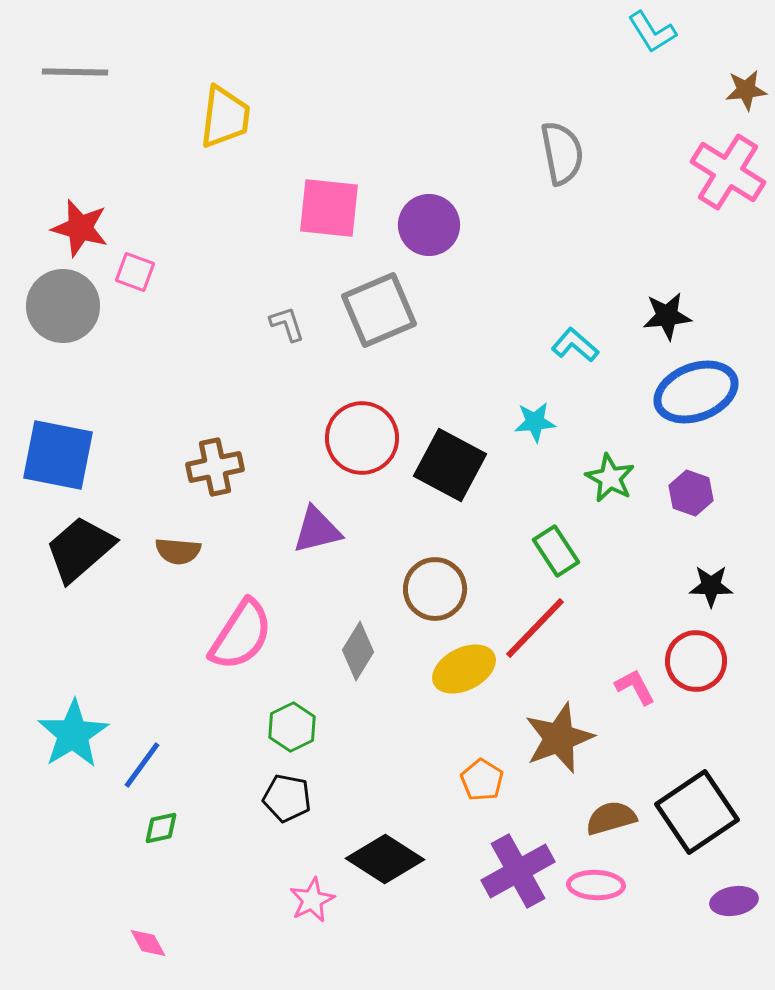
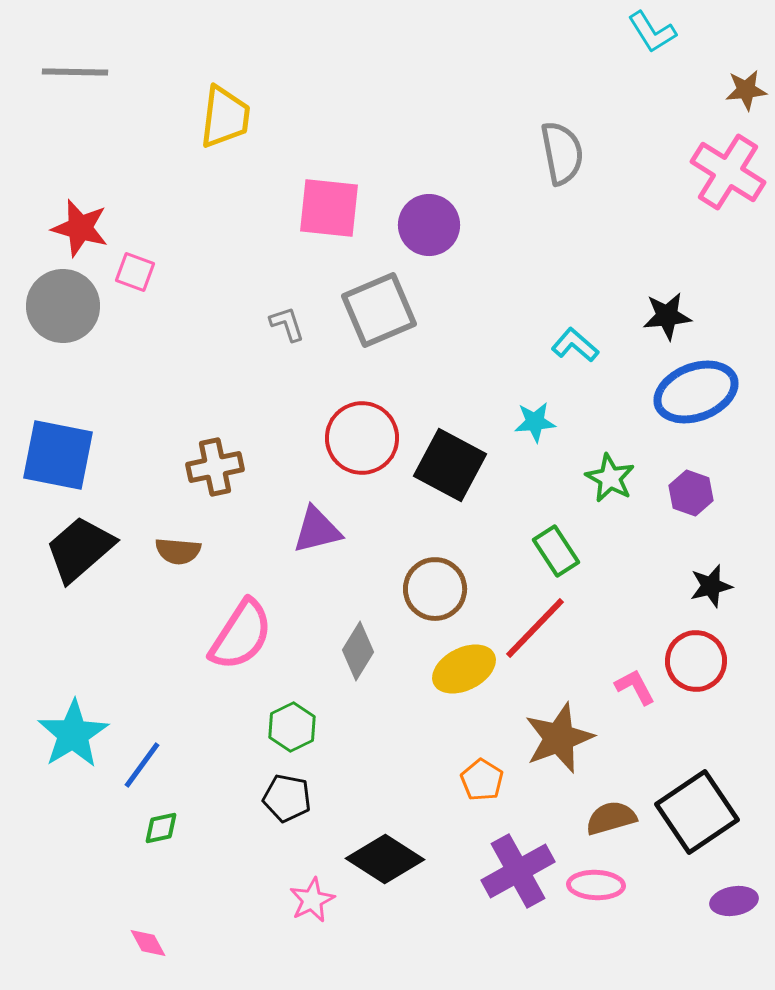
black star at (711, 586): rotated 15 degrees counterclockwise
